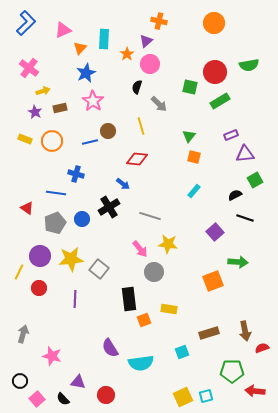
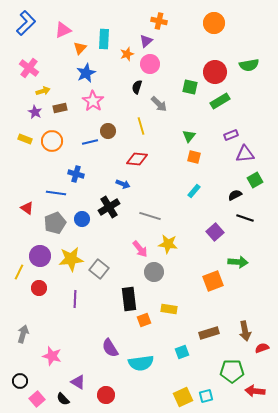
orange star at (127, 54): rotated 16 degrees clockwise
blue arrow at (123, 184): rotated 16 degrees counterclockwise
purple triangle at (78, 382): rotated 21 degrees clockwise
